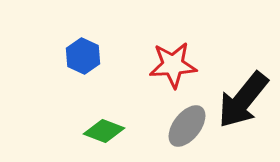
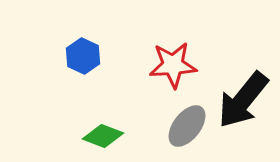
green diamond: moved 1 px left, 5 px down
